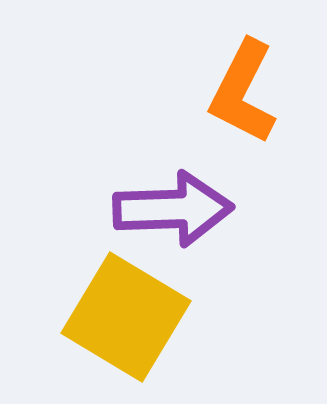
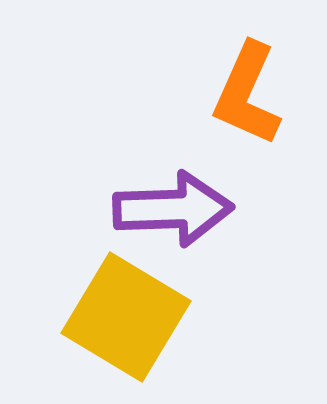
orange L-shape: moved 4 px right, 2 px down; rotated 3 degrees counterclockwise
